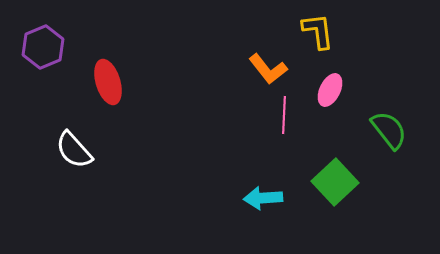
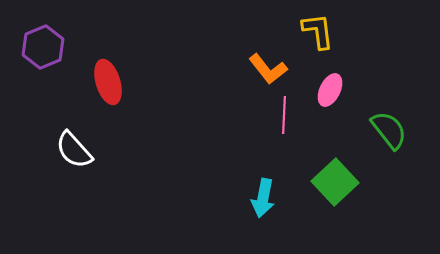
cyan arrow: rotated 75 degrees counterclockwise
